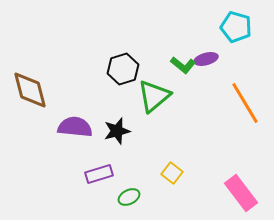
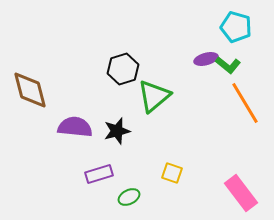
green L-shape: moved 45 px right
yellow square: rotated 20 degrees counterclockwise
